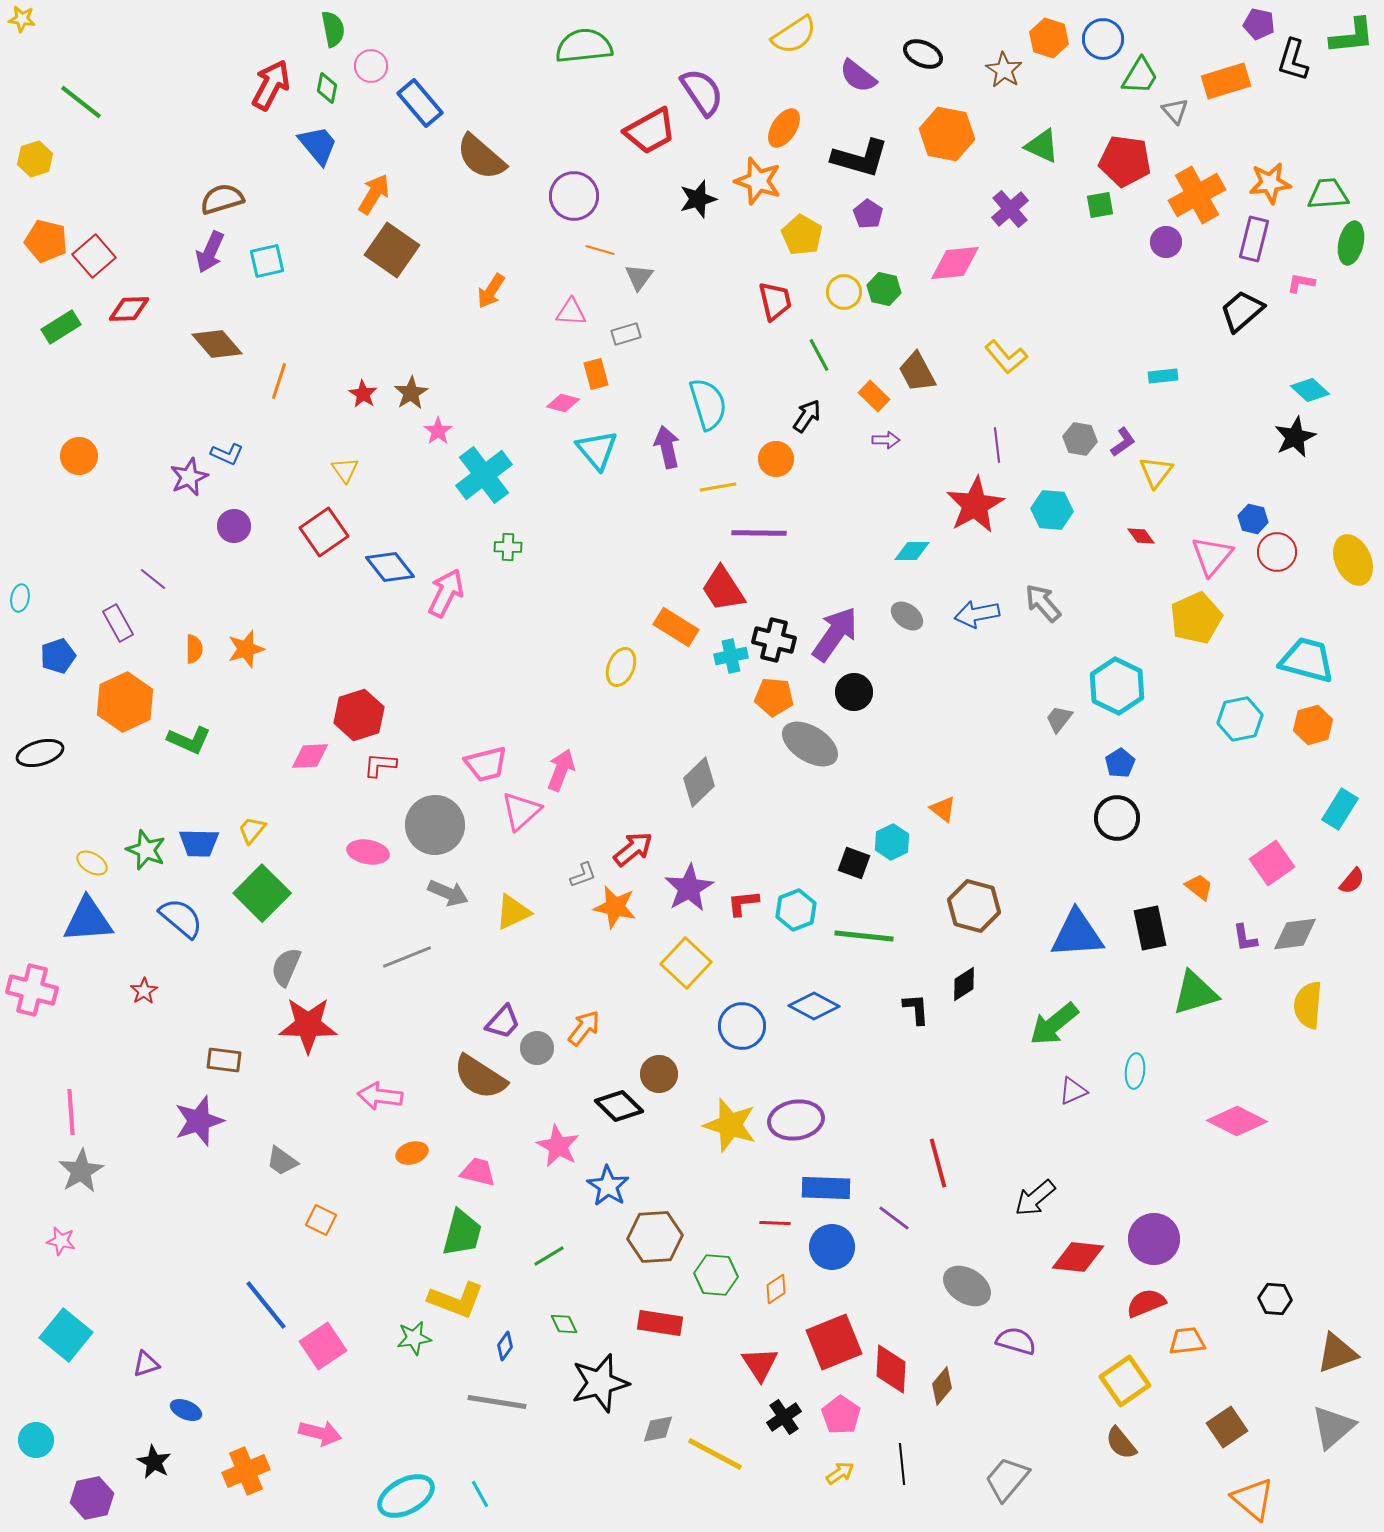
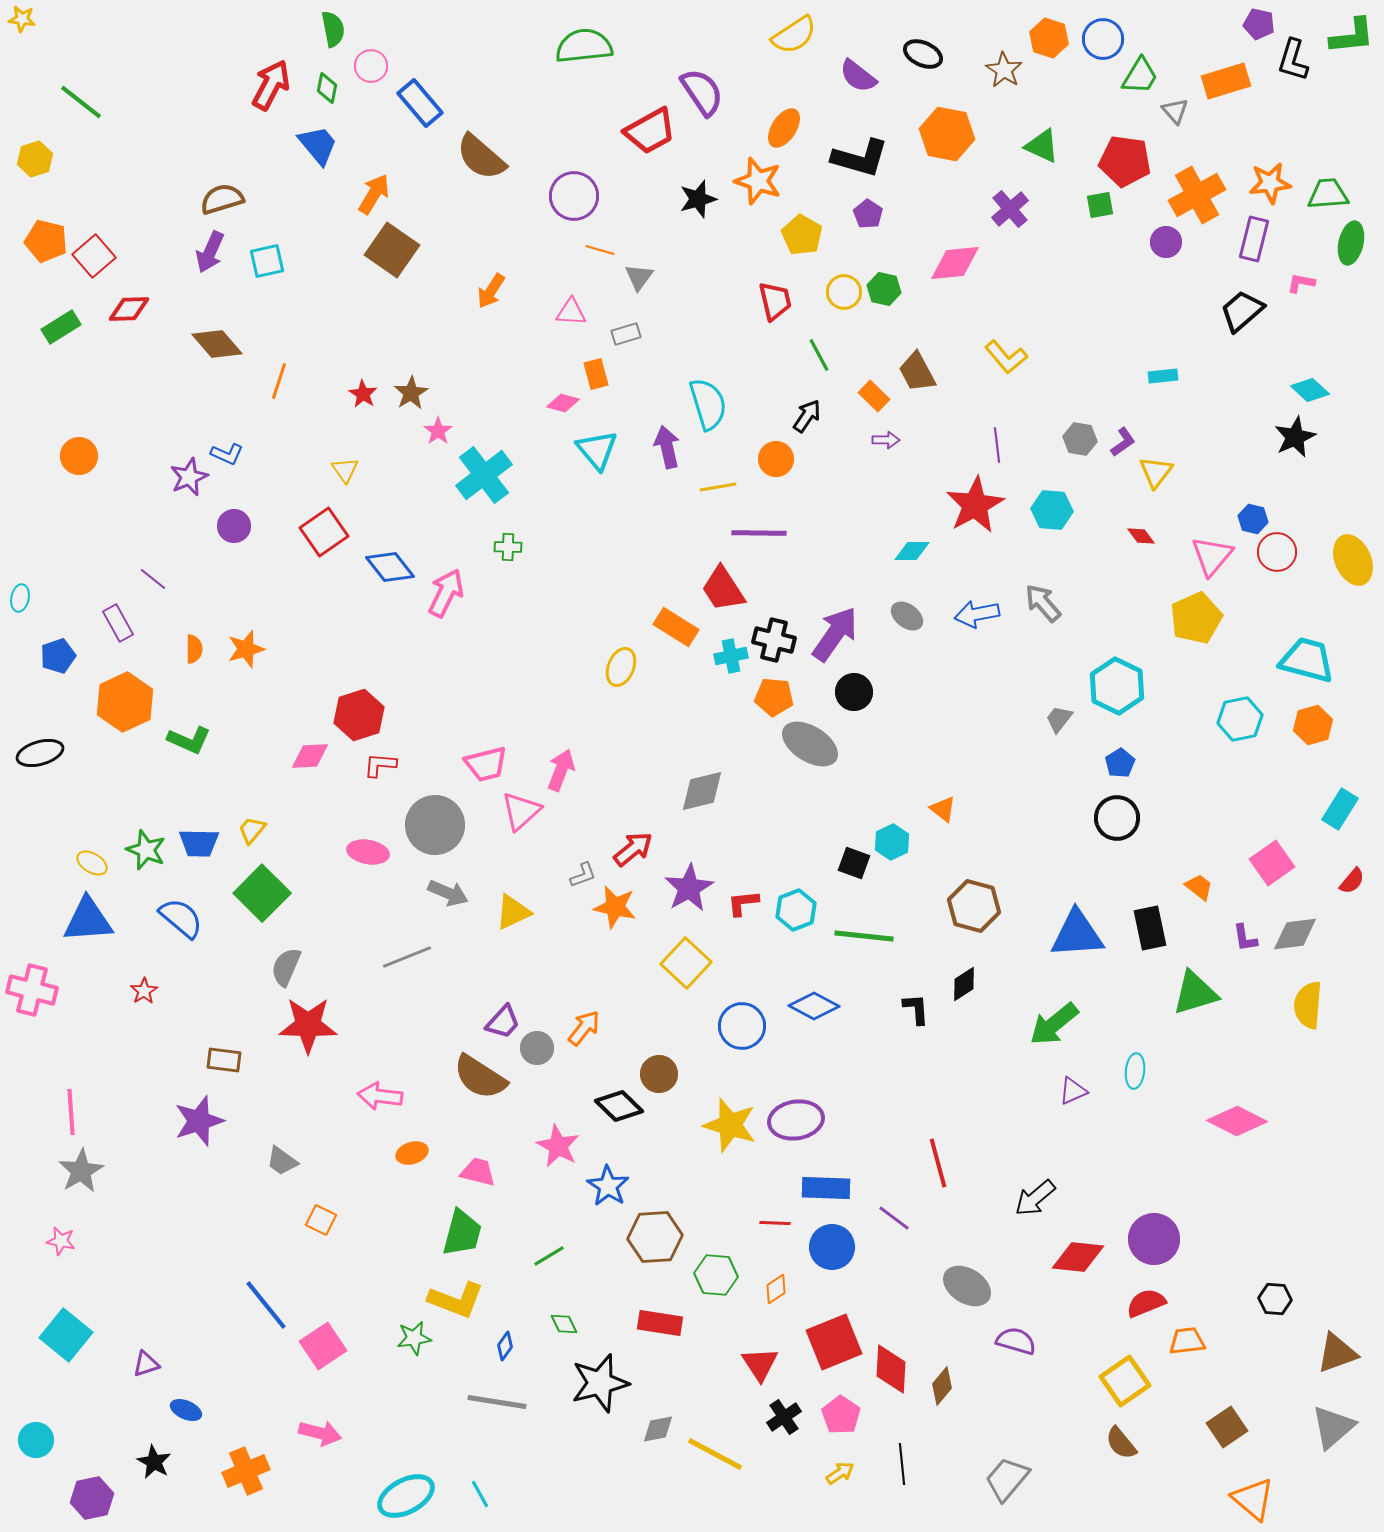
gray diamond at (699, 782): moved 3 px right, 9 px down; rotated 30 degrees clockwise
